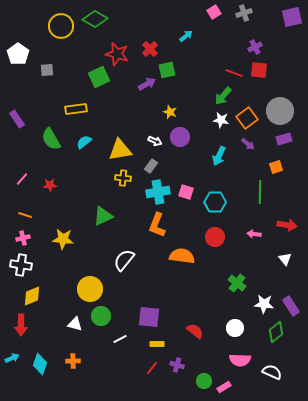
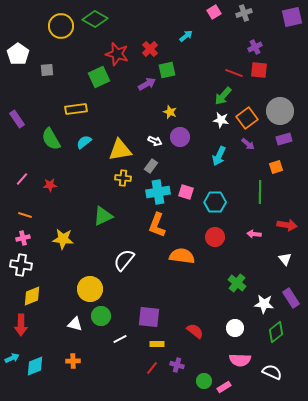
purple rectangle at (291, 306): moved 8 px up
cyan diamond at (40, 364): moved 5 px left, 2 px down; rotated 50 degrees clockwise
